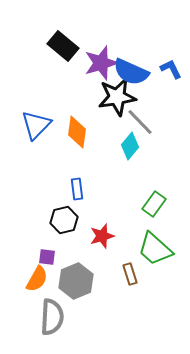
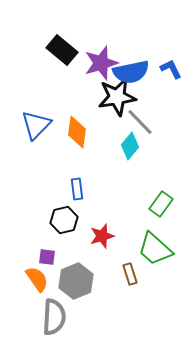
black rectangle: moved 1 px left, 4 px down
blue semicircle: rotated 36 degrees counterclockwise
green rectangle: moved 7 px right
orange semicircle: rotated 64 degrees counterclockwise
gray semicircle: moved 2 px right
